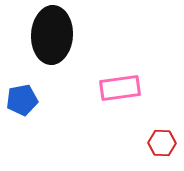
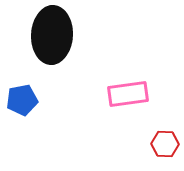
pink rectangle: moved 8 px right, 6 px down
red hexagon: moved 3 px right, 1 px down
